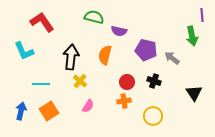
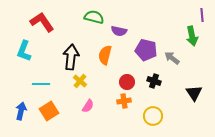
cyan L-shape: rotated 45 degrees clockwise
